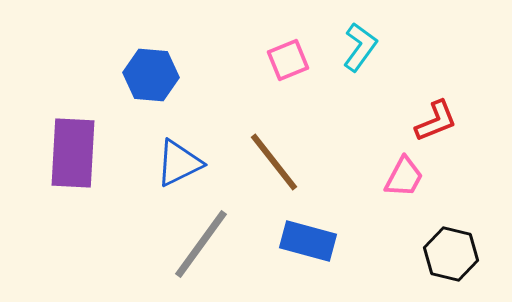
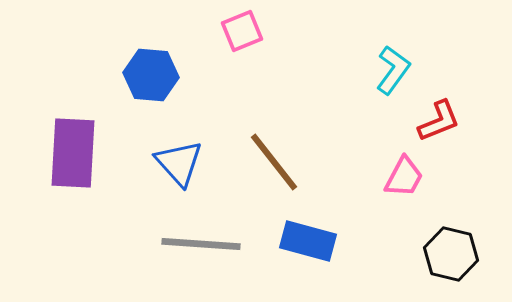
cyan L-shape: moved 33 px right, 23 px down
pink square: moved 46 px left, 29 px up
red L-shape: moved 3 px right
blue triangle: rotated 46 degrees counterclockwise
gray line: rotated 58 degrees clockwise
